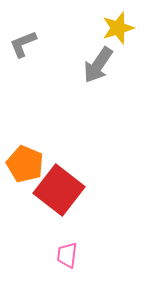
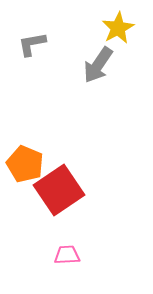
yellow star: rotated 12 degrees counterclockwise
gray L-shape: moved 9 px right; rotated 12 degrees clockwise
red square: rotated 18 degrees clockwise
pink trapezoid: rotated 80 degrees clockwise
